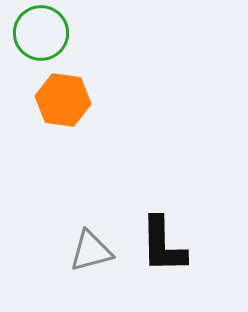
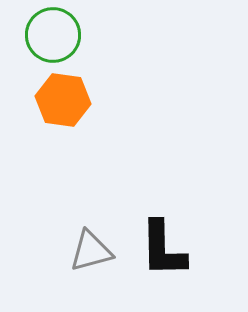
green circle: moved 12 px right, 2 px down
black L-shape: moved 4 px down
